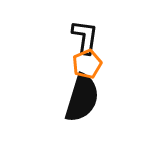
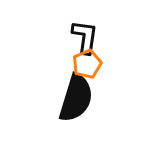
black semicircle: moved 6 px left
